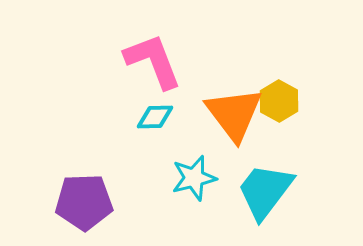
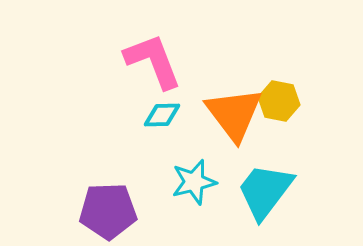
yellow hexagon: rotated 18 degrees counterclockwise
cyan diamond: moved 7 px right, 2 px up
cyan star: moved 4 px down
purple pentagon: moved 24 px right, 9 px down
